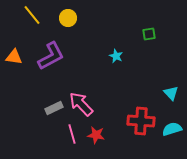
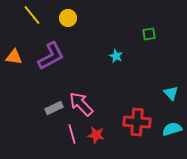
red cross: moved 4 px left, 1 px down
